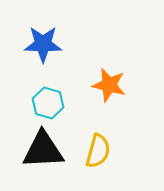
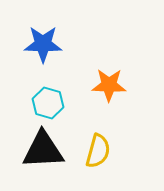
orange star: rotated 12 degrees counterclockwise
